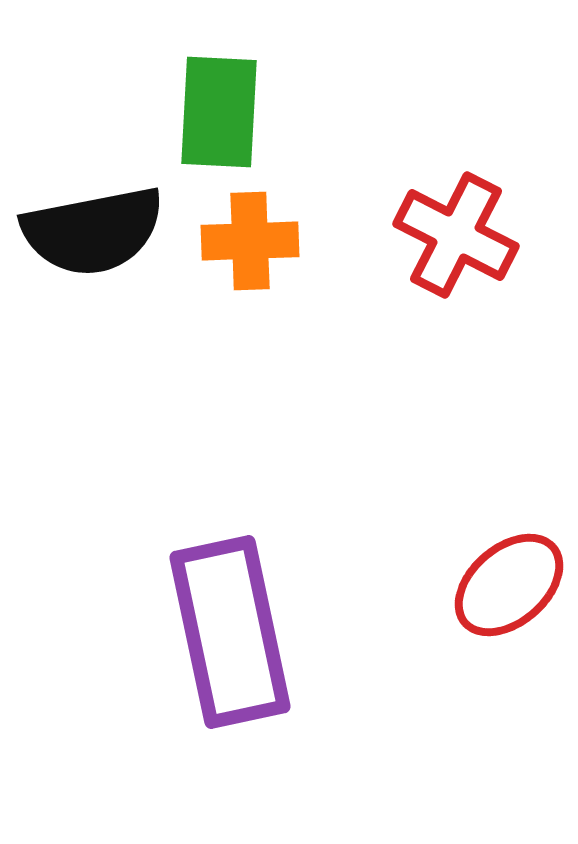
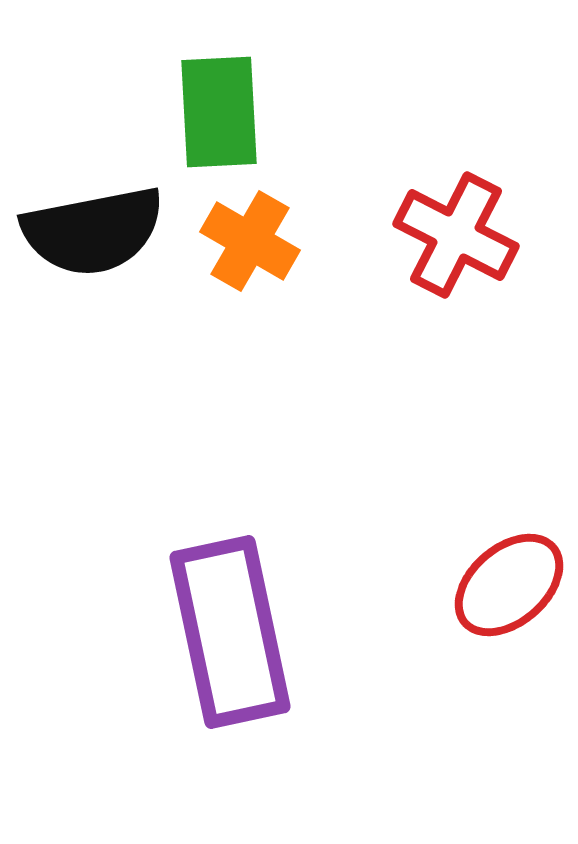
green rectangle: rotated 6 degrees counterclockwise
orange cross: rotated 32 degrees clockwise
